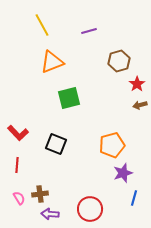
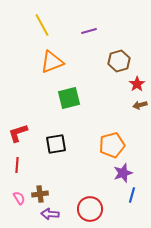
red L-shape: rotated 115 degrees clockwise
black square: rotated 30 degrees counterclockwise
blue line: moved 2 px left, 3 px up
